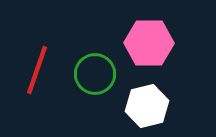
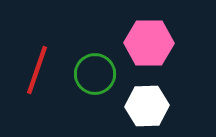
white hexagon: rotated 12 degrees clockwise
